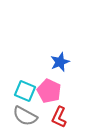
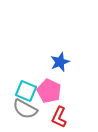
cyan square: moved 1 px right
gray semicircle: moved 7 px up
